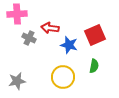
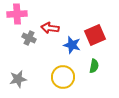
blue star: moved 3 px right
gray star: moved 1 px right, 2 px up
